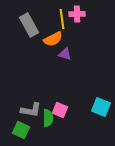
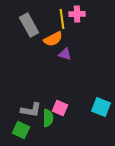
pink square: moved 2 px up
